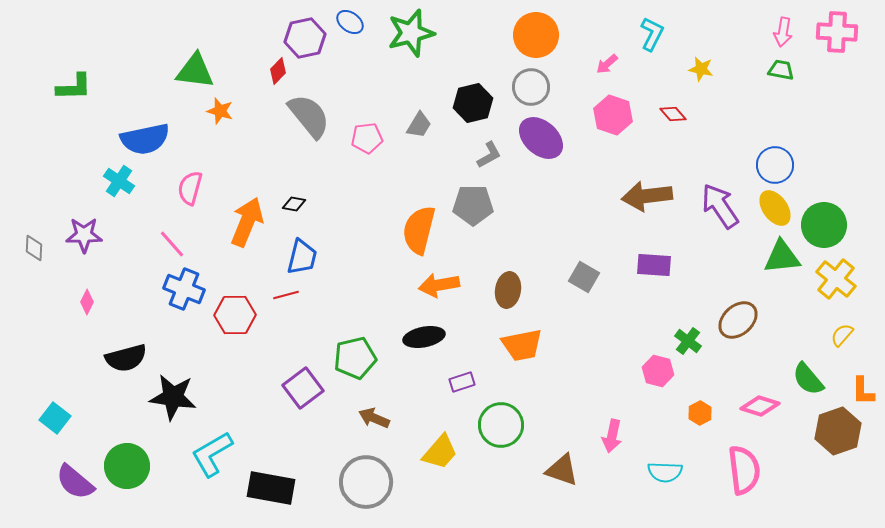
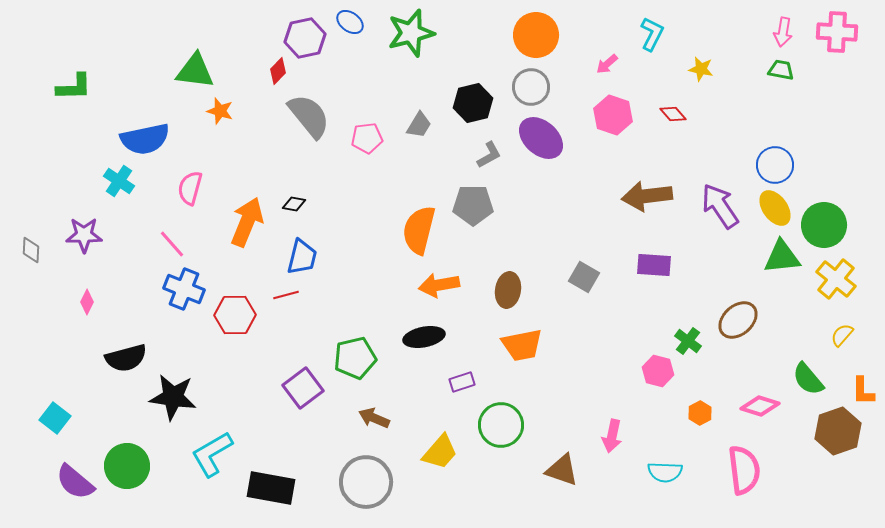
gray diamond at (34, 248): moved 3 px left, 2 px down
